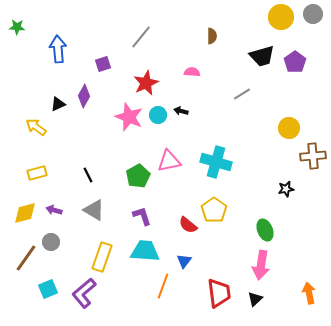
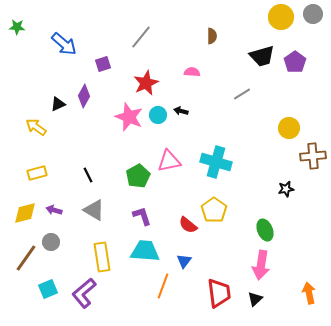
blue arrow at (58, 49): moved 6 px right, 5 px up; rotated 136 degrees clockwise
yellow rectangle at (102, 257): rotated 28 degrees counterclockwise
